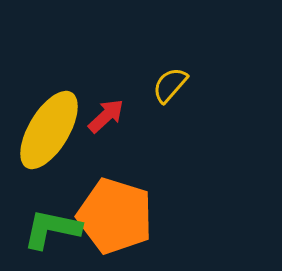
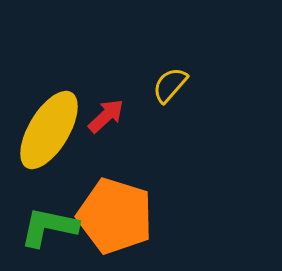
green L-shape: moved 3 px left, 2 px up
